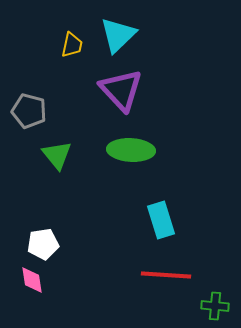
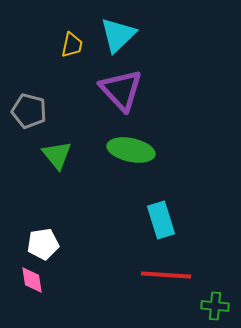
green ellipse: rotated 9 degrees clockwise
